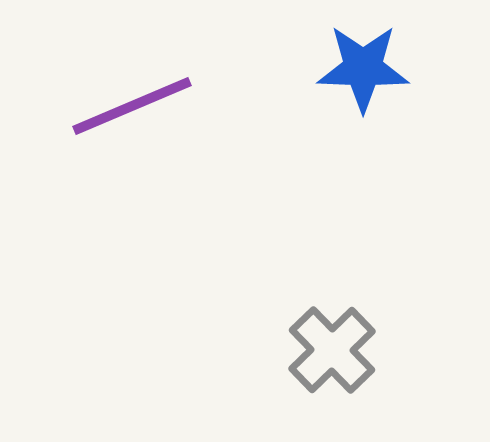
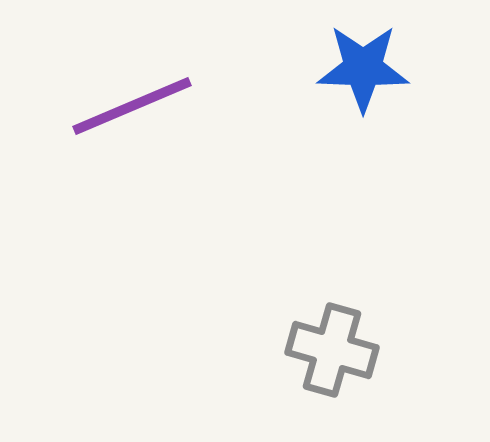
gray cross: rotated 30 degrees counterclockwise
